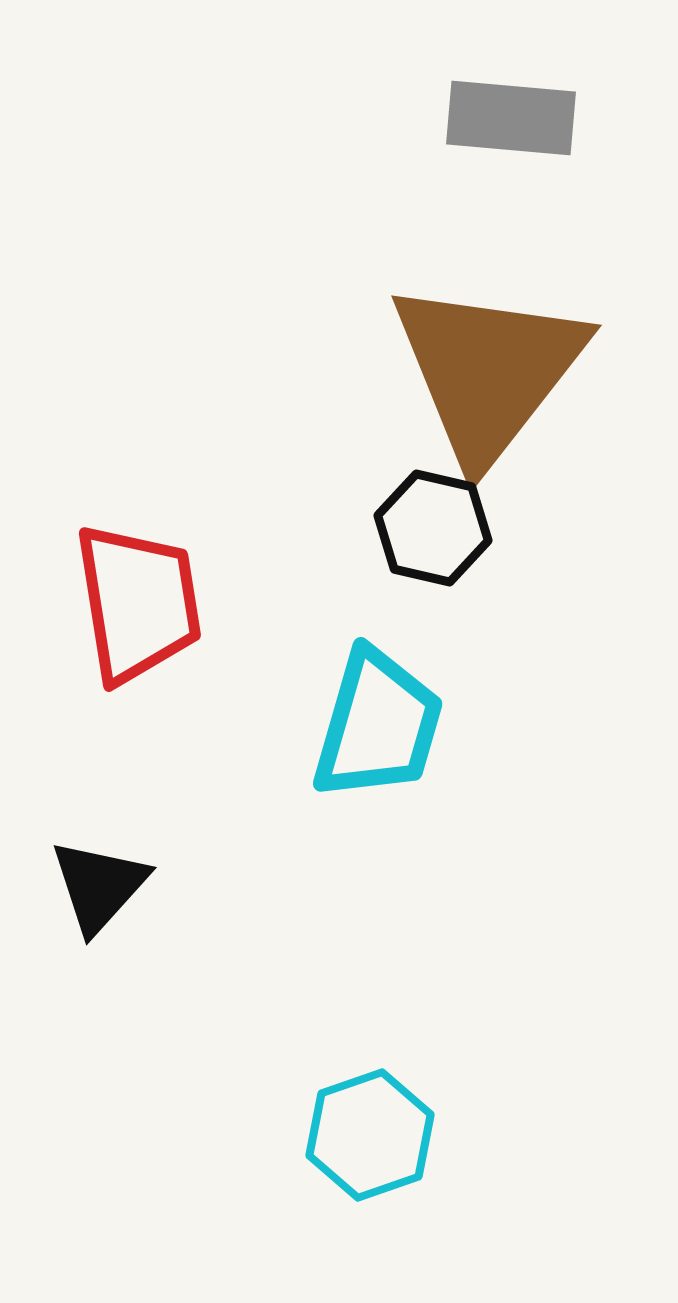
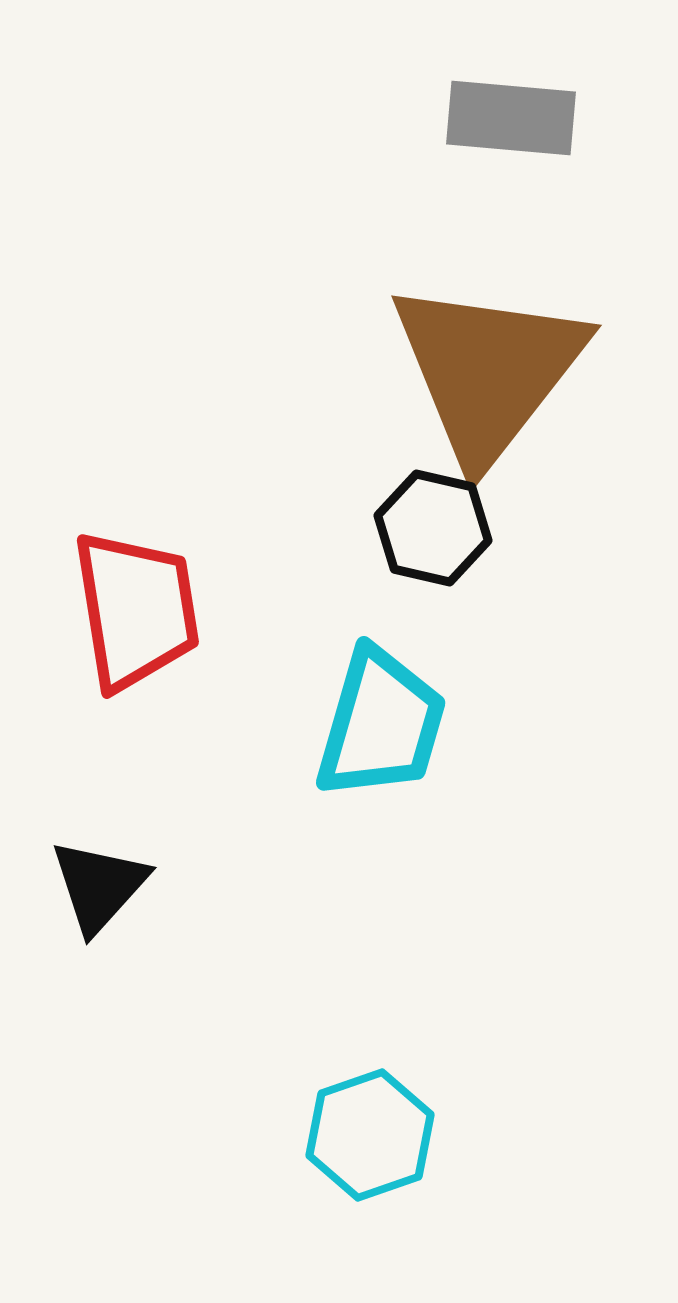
red trapezoid: moved 2 px left, 7 px down
cyan trapezoid: moved 3 px right, 1 px up
